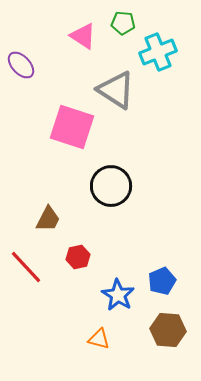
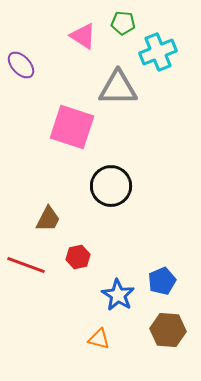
gray triangle: moved 2 px right, 2 px up; rotated 33 degrees counterclockwise
red line: moved 2 px up; rotated 27 degrees counterclockwise
